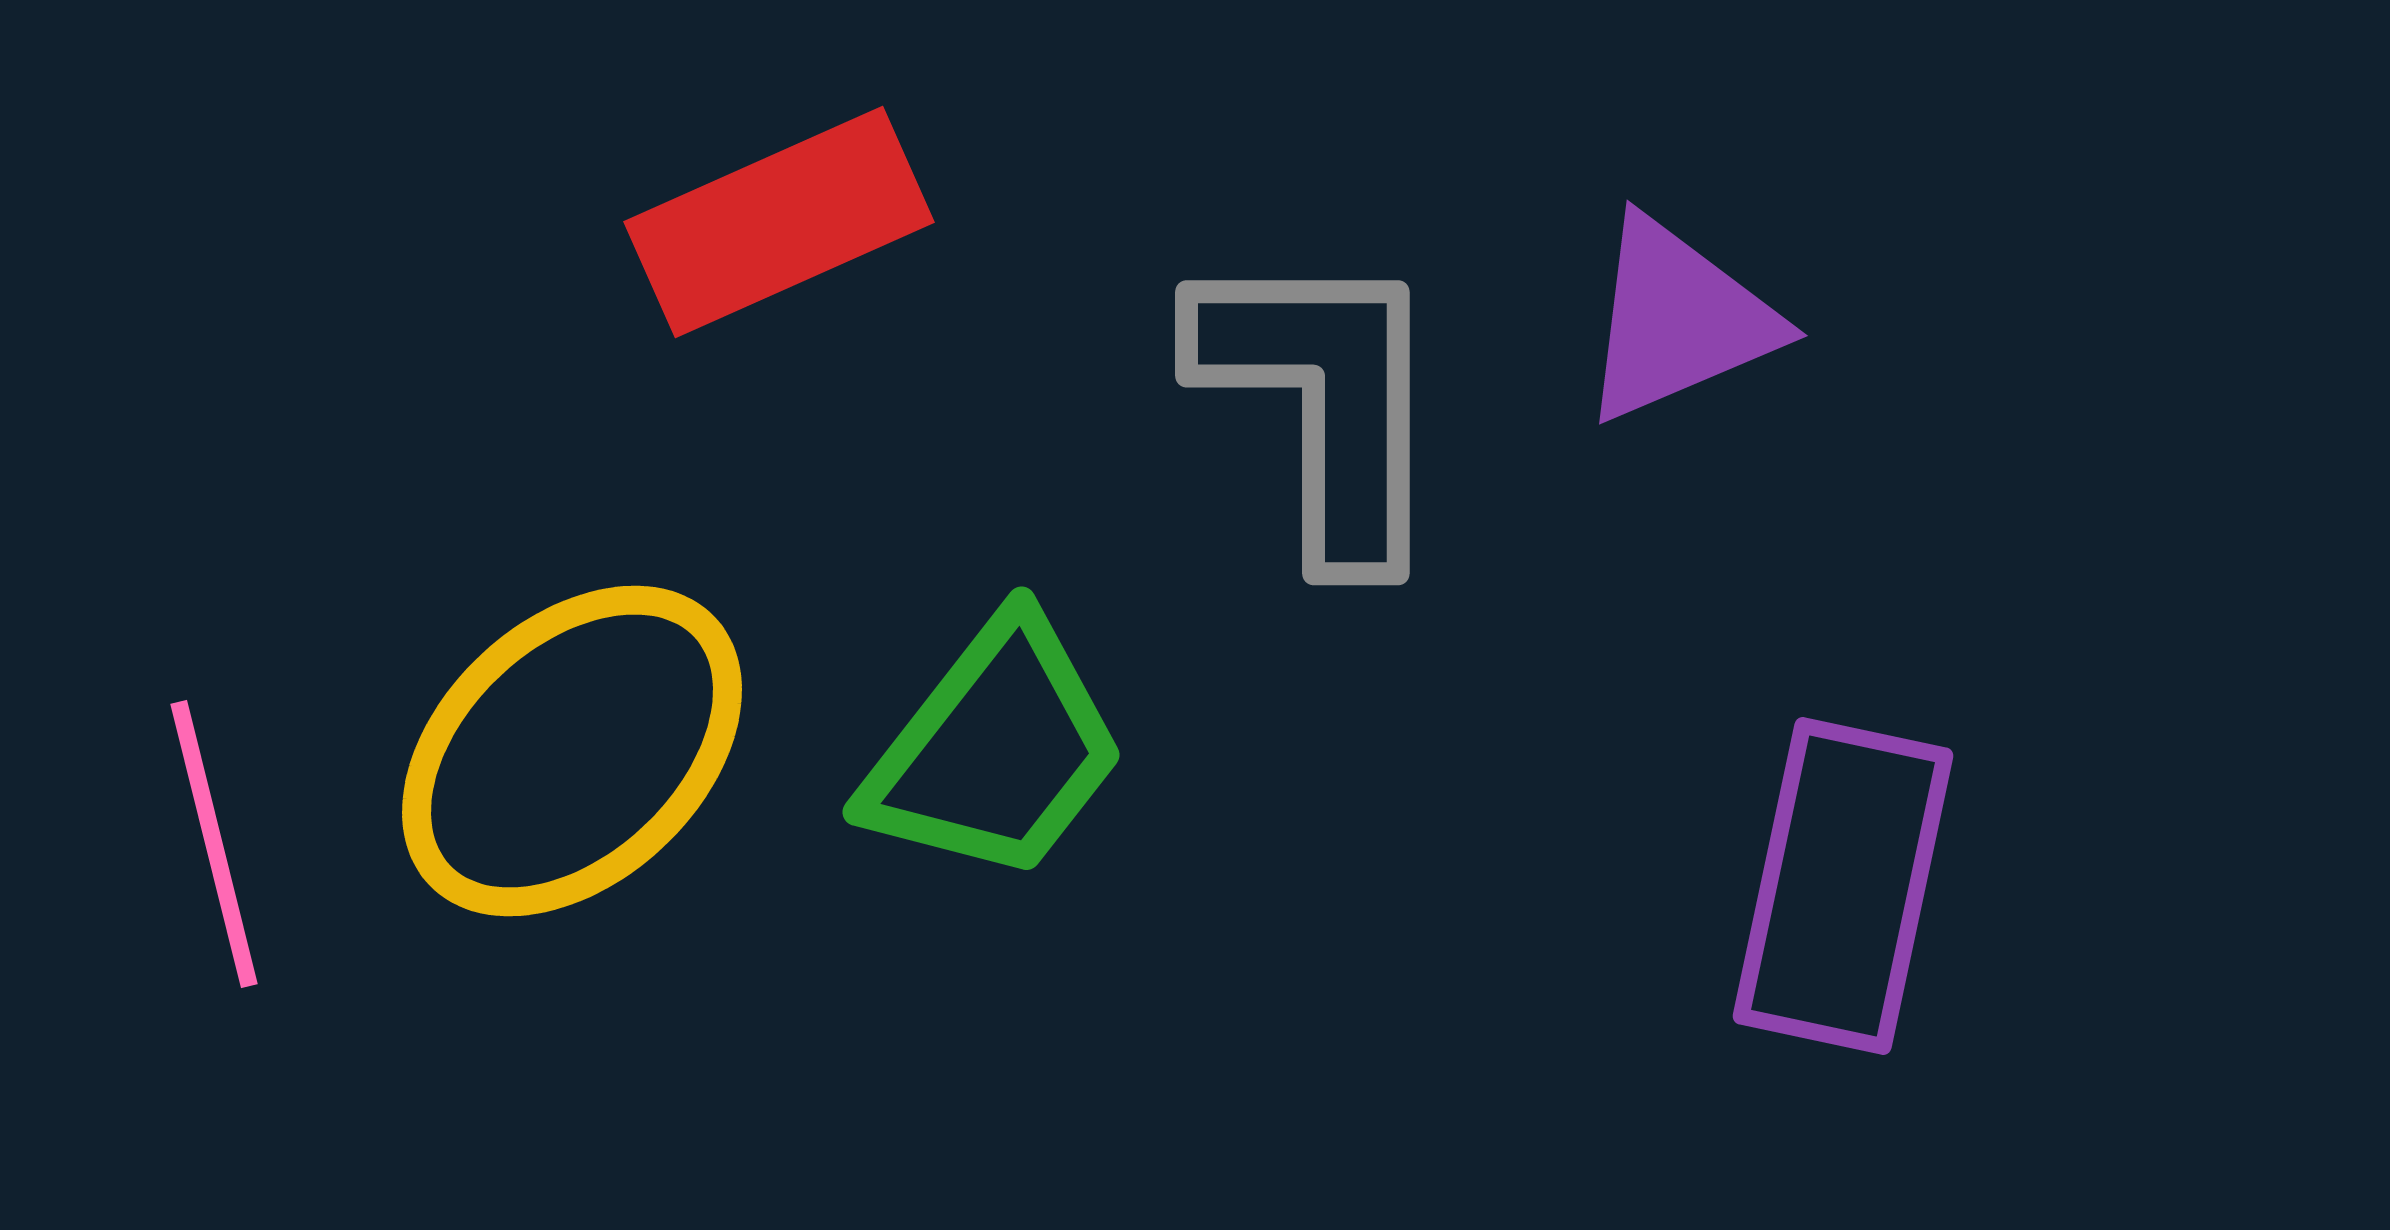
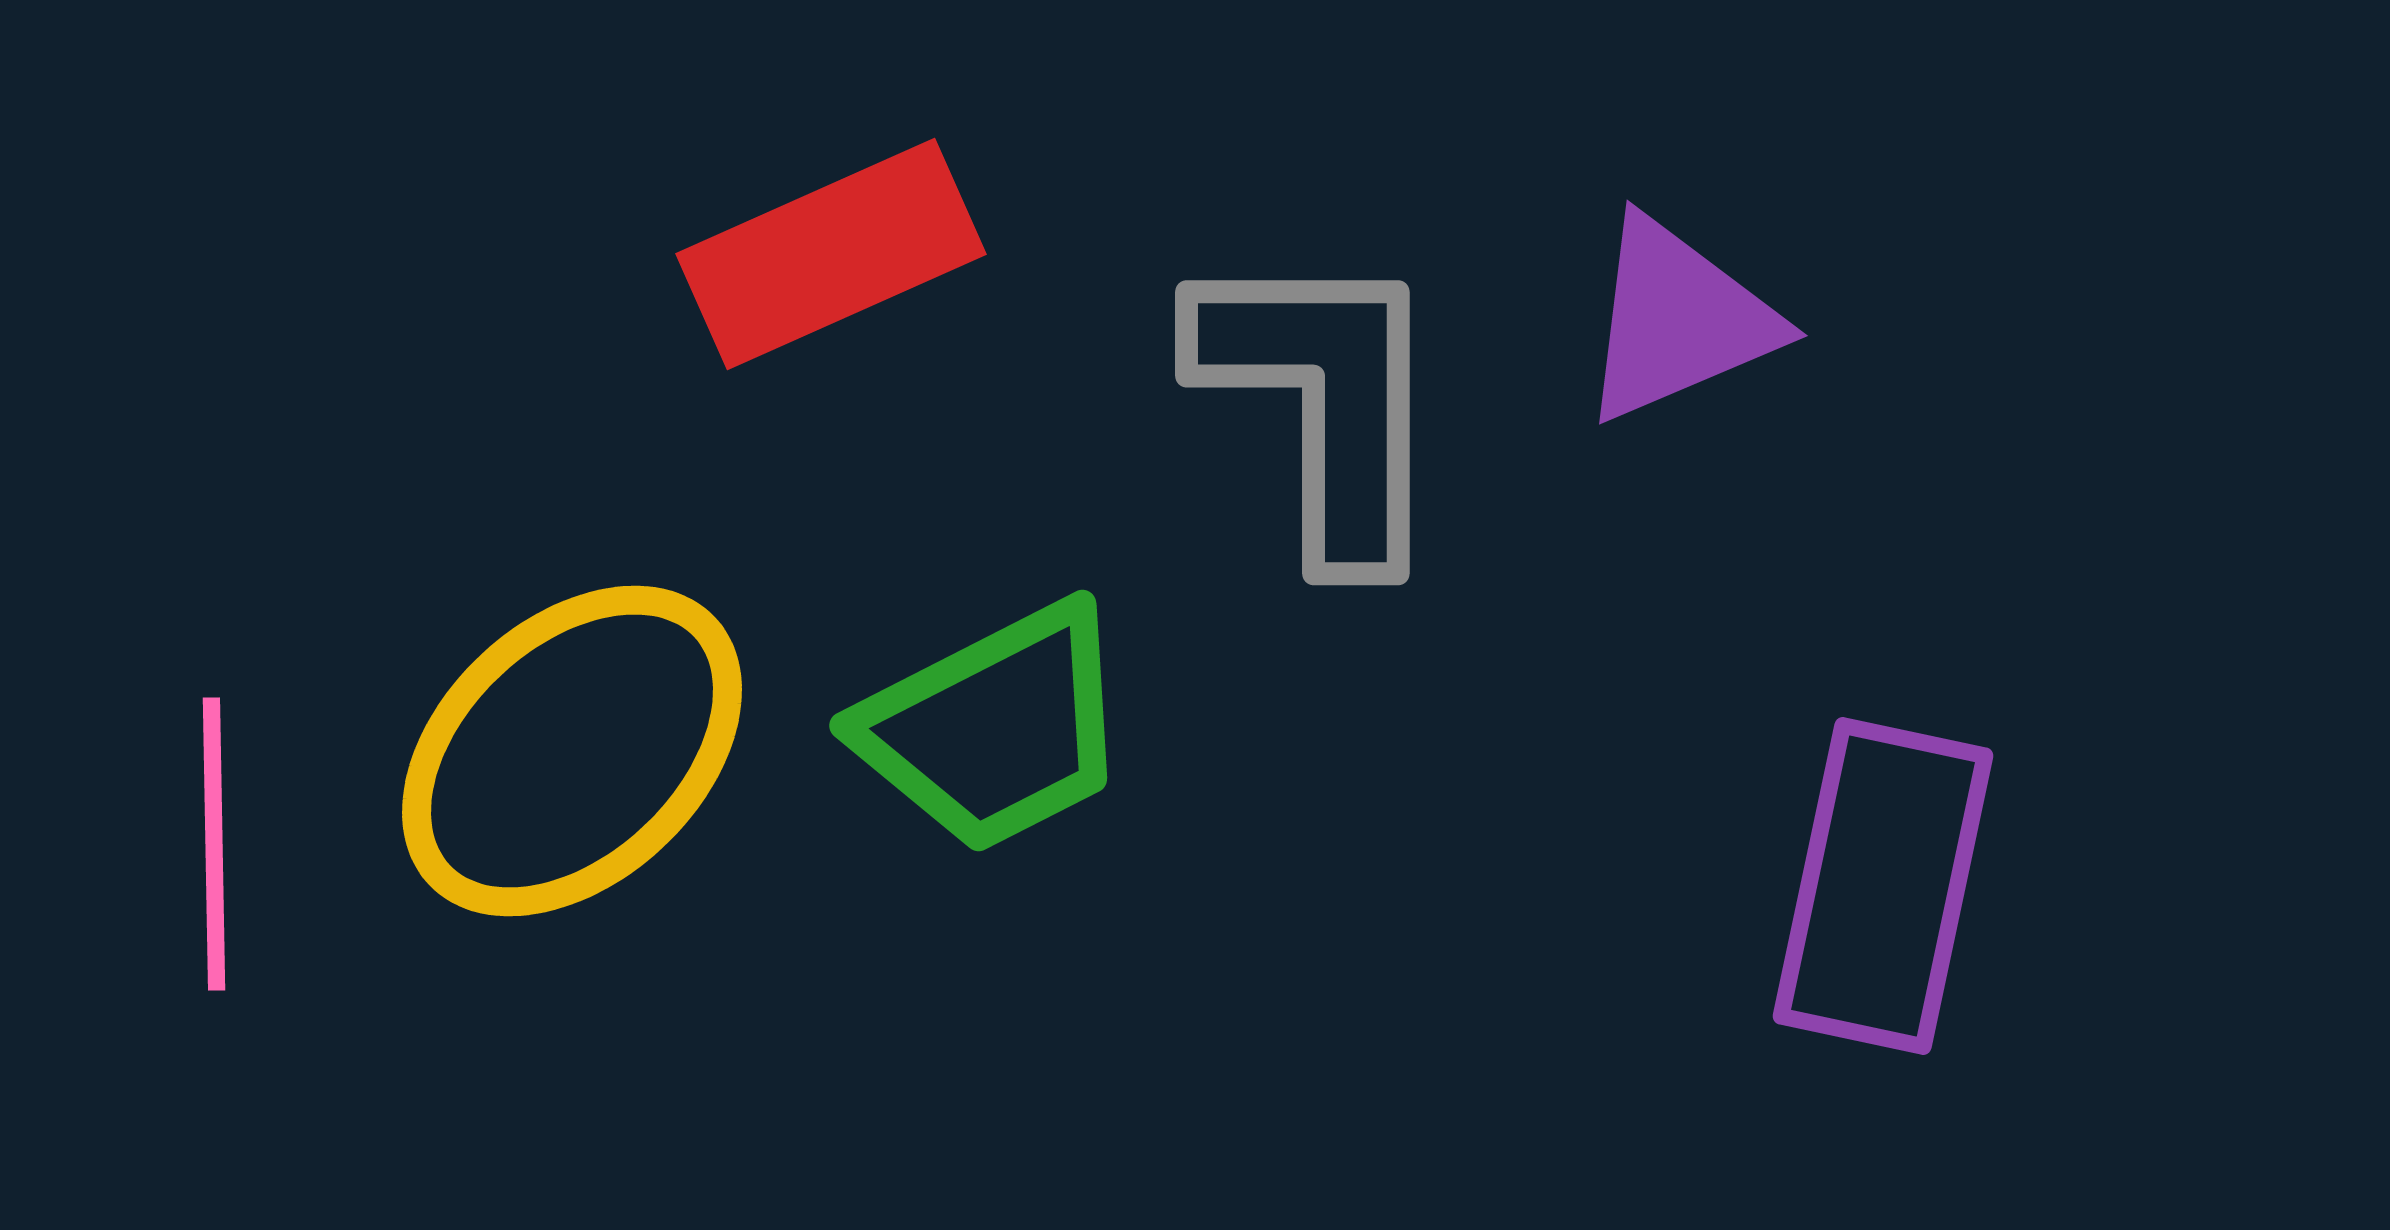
red rectangle: moved 52 px right, 32 px down
green trapezoid: moved 22 px up; rotated 25 degrees clockwise
pink line: rotated 13 degrees clockwise
purple rectangle: moved 40 px right
